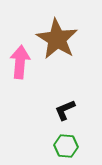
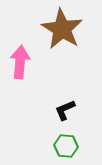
brown star: moved 5 px right, 10 px up
